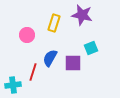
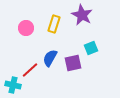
purple star: rotated 15 degrees clockwise
yellow rectangle: moved 1 px down
pink circle: moved 1 px left, 7 px up
purple square: rotated 12 degrees counterclockwise
red line: moved 3 px left, 2 px up; rotated 30 degrees clockwise
cyan cross: rotated 21 degrees clockwise
